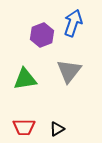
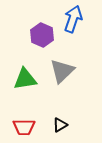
blue arrow: moved 4 px up
purple hexagon: rotated 15 degrees counterclockwise
gray triangle: moved 7 px left; rotated 8 degrees clockwise
black triangle: moved 3 px right, 4 px up
